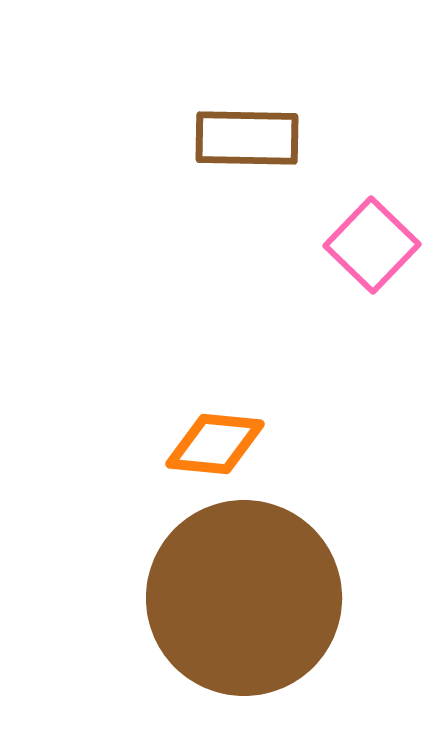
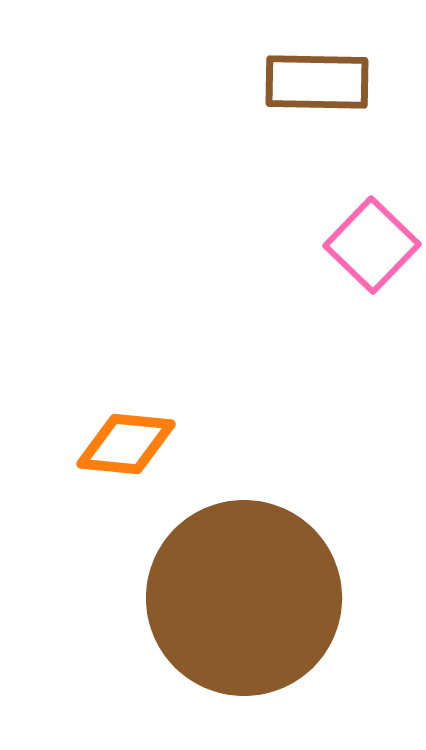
brown rectangle: moved 70 px right, 56 px up
orange diamond: moved 89 px left
